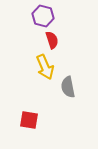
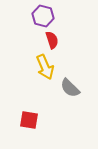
gray semicircle: moved 2 px right, 1 px down; rotated 35 degrees counterclockwise
